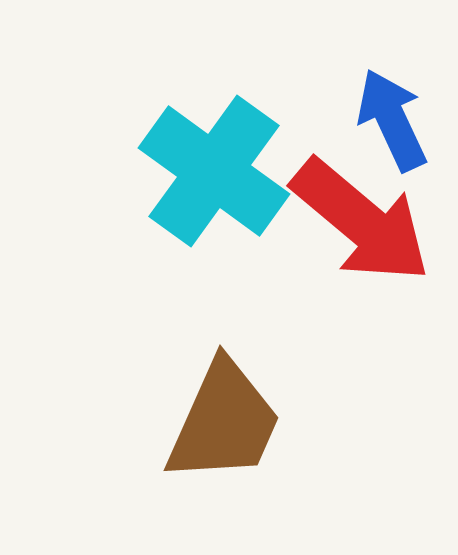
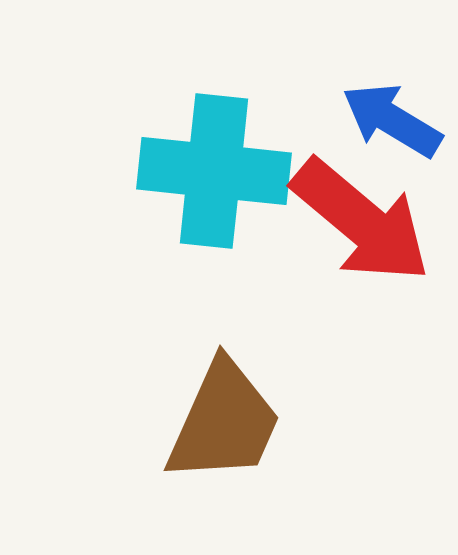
blue arrow: rotated 34 degrees counterclockwise
cyan cross: rotated 30 degrees counterclockwise
